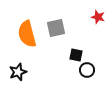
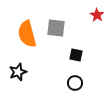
red star: moved 1 px left, 2 px up; rotated 16 degrees clockwise
gray square: rotated 18 degrees clockwise
black circle: moved 12 px left, 13 px down
